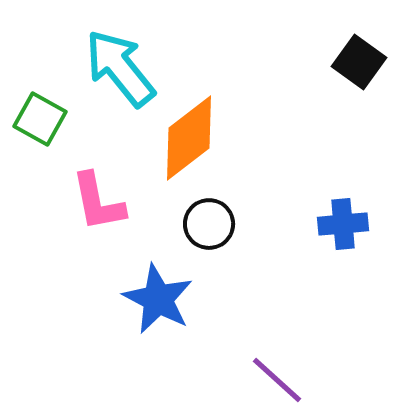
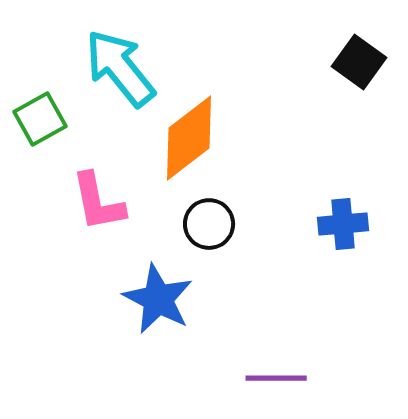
green square: rotated 32 degrees clockwise
purple line: moved 1 px left, 2 px up; rotated 42 degrees counterclockwise
